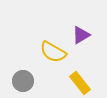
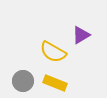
yellow rectangle: moved 25 px left; rotated 30 degrees counterclockwise
